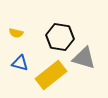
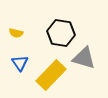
black hexagon: moved 1 px right, 4 px up
blue triangle: rotated 42 degrees clockwise
yellow rectangle: rotated 8 degrees counterclockwise
